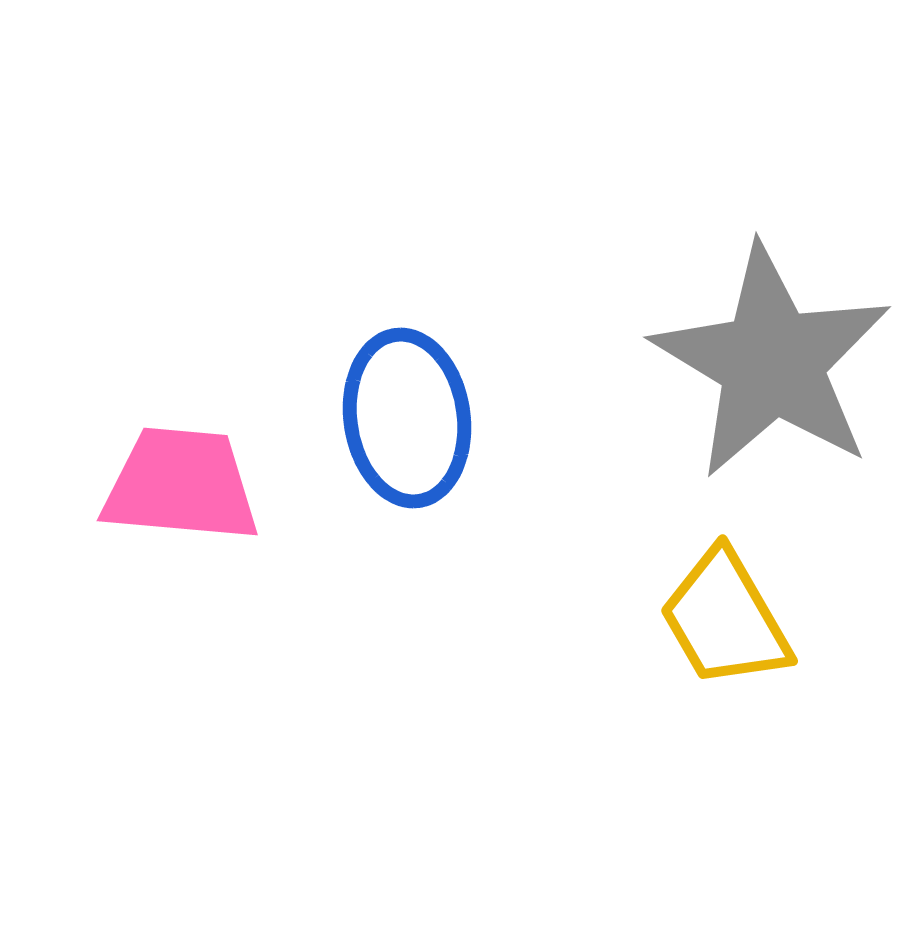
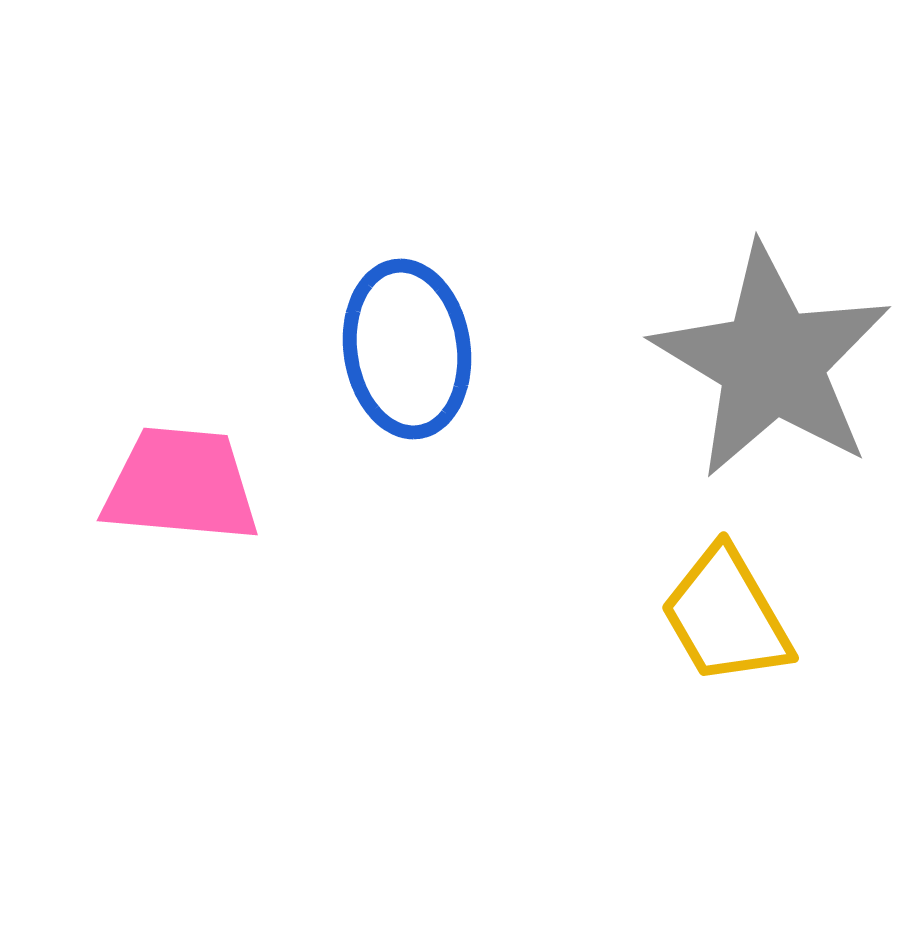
blue ellipse: moved 69 px up
yellow trapezoid: moved 1 px right, 3 px up
